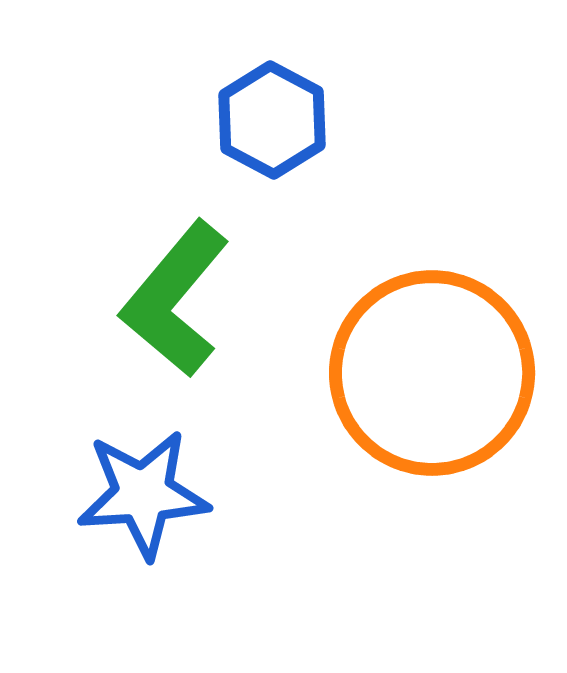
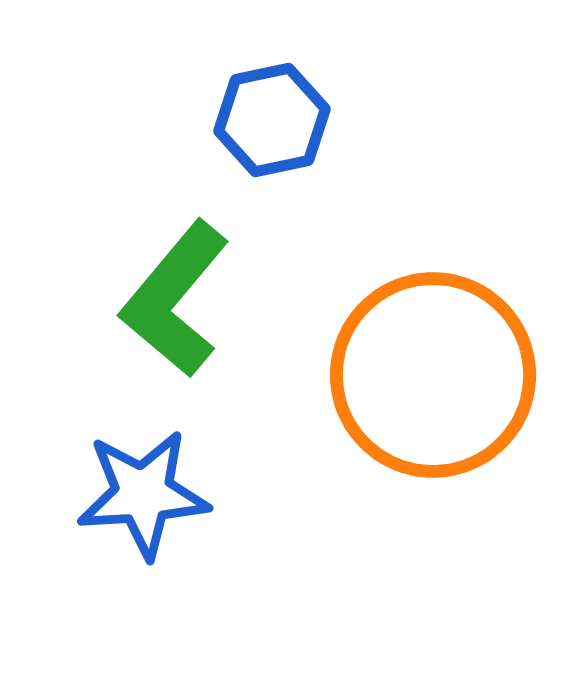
blue hexagon: rotated 20 degrees clockwise
orange circle: moved 1 px right, 2 px down
